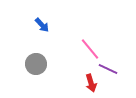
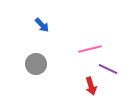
pink line: rotated 65 degrees counterclockwise
red arrow: moved 3 px down
